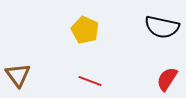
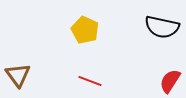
red semicircle: moved 3 px right, 2 px down
